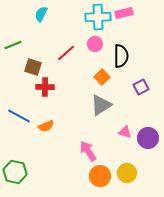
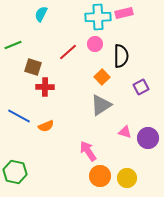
red line: moved 2 px right, 1 px up
yellow circle: moved 5 px down
